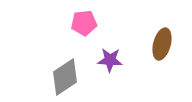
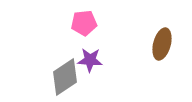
purple star: moved 20 px left
